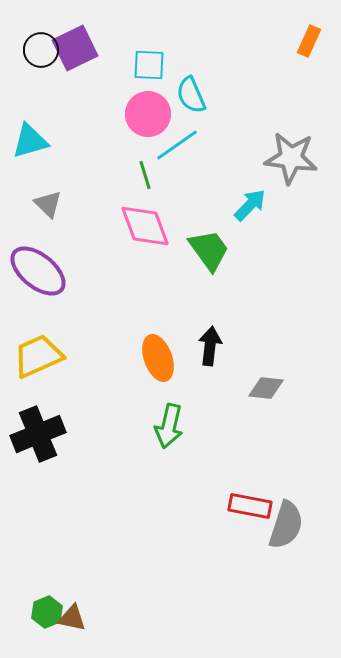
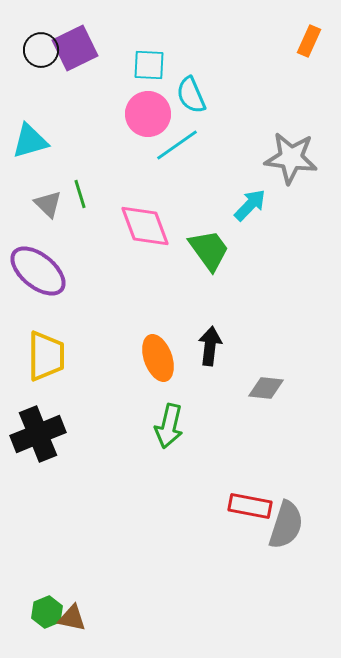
green line: moved 65 px left, 19 px down
yellow trapezoid: moved 8 px right; rotated 114 degrees clockwise
